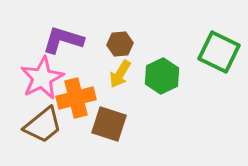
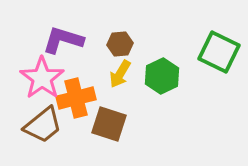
pink star: rotated 9 degrees counterclockwise
